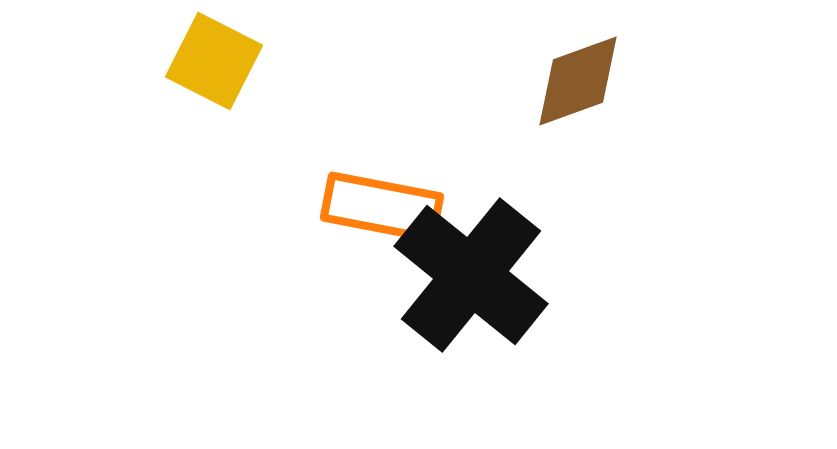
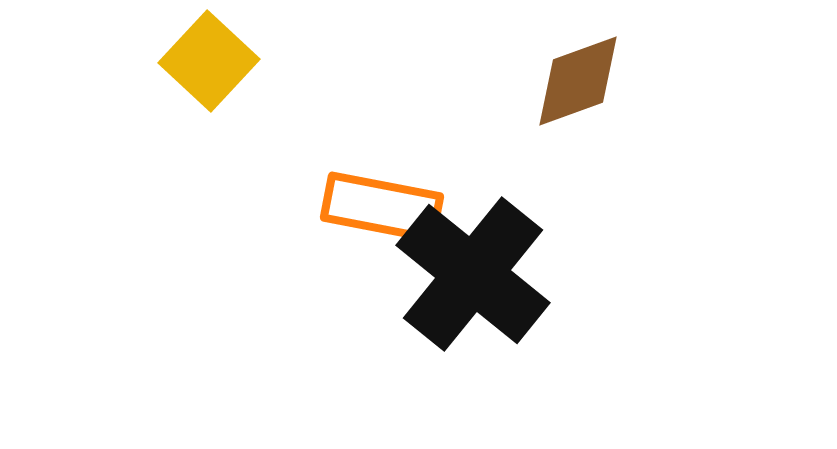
yellow square: moved 5 px left; rotated 16 degrees clockwise
black cross: moved 2 px right, 1 px up
